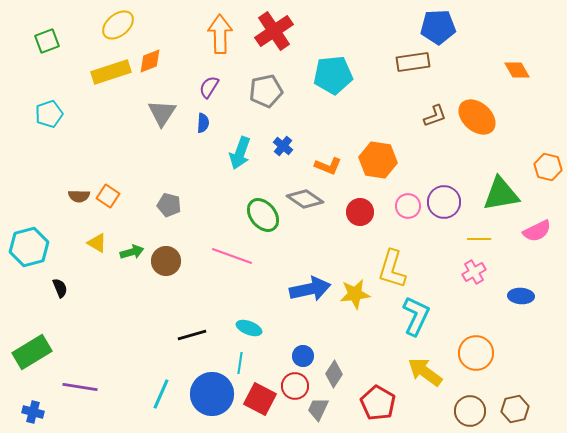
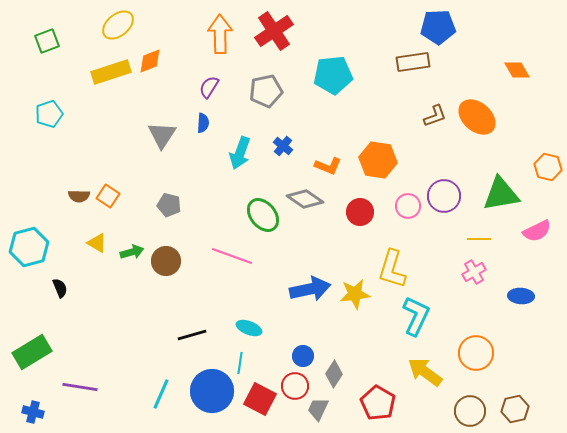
gray triangle at (162, 113): moved 22 px down
purple circle at (444, 202): moved 6 px up
blue circle at (212, 394): moved 3 px up
